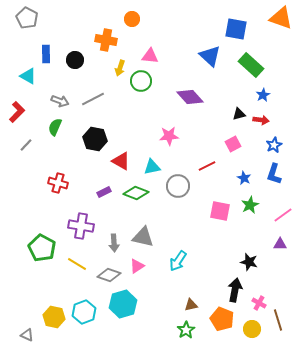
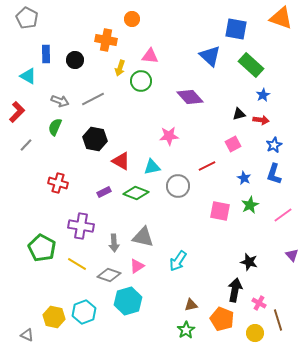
purple triangle at (280, 244): moved 12 px right, 11 px down; rotated 48 degrees clockwise
cyan hexagon at (123, 304): moved 5 px right, 3 px up
yellow circle at (252, 329): moved 3 px right, 4 px down
